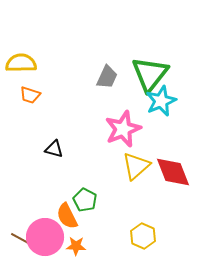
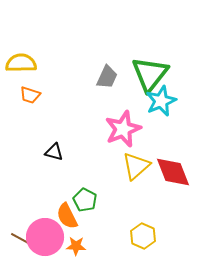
black triangle: moved 3 px down
